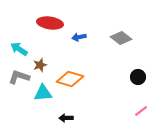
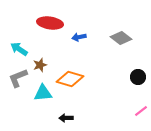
gray L-shape: moved 1 px left, 1 px down; rotated 40 degrees counterclockwise
